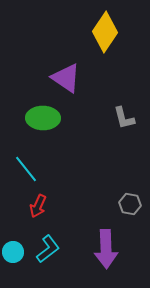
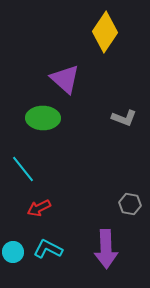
purple triangle: moved 1 px left, 1 px down; rotated 8 degrees clockwise
gray L-shape: rotated 55 degrees counterclockwise
cyan line: moved 3 px left
red arrow: moved 1 px right, 2 px down; rotated 40 degrees clockwise
cyan L-shape: rotated 116 degrees counterclockwise
